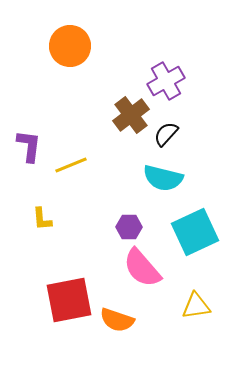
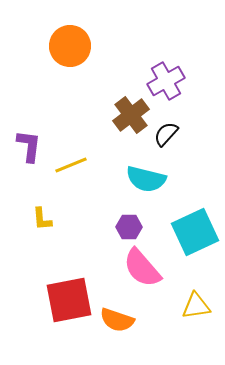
cyan semicircle: moved 17 px left, 1 px down
